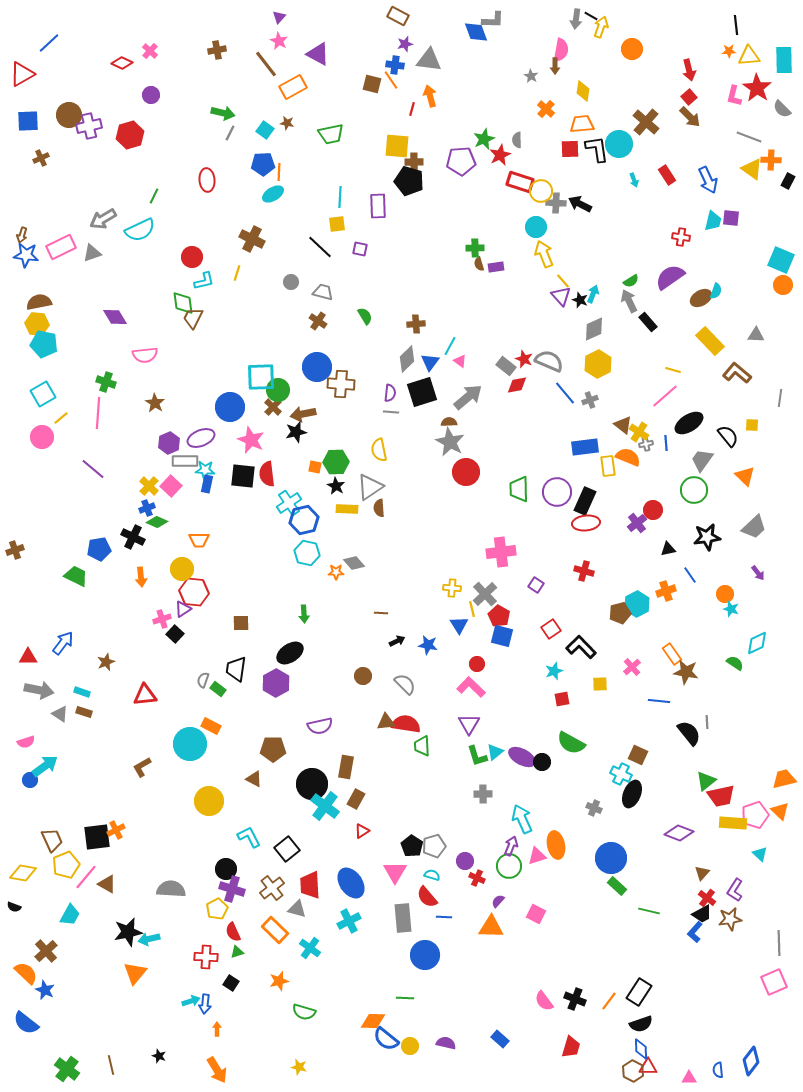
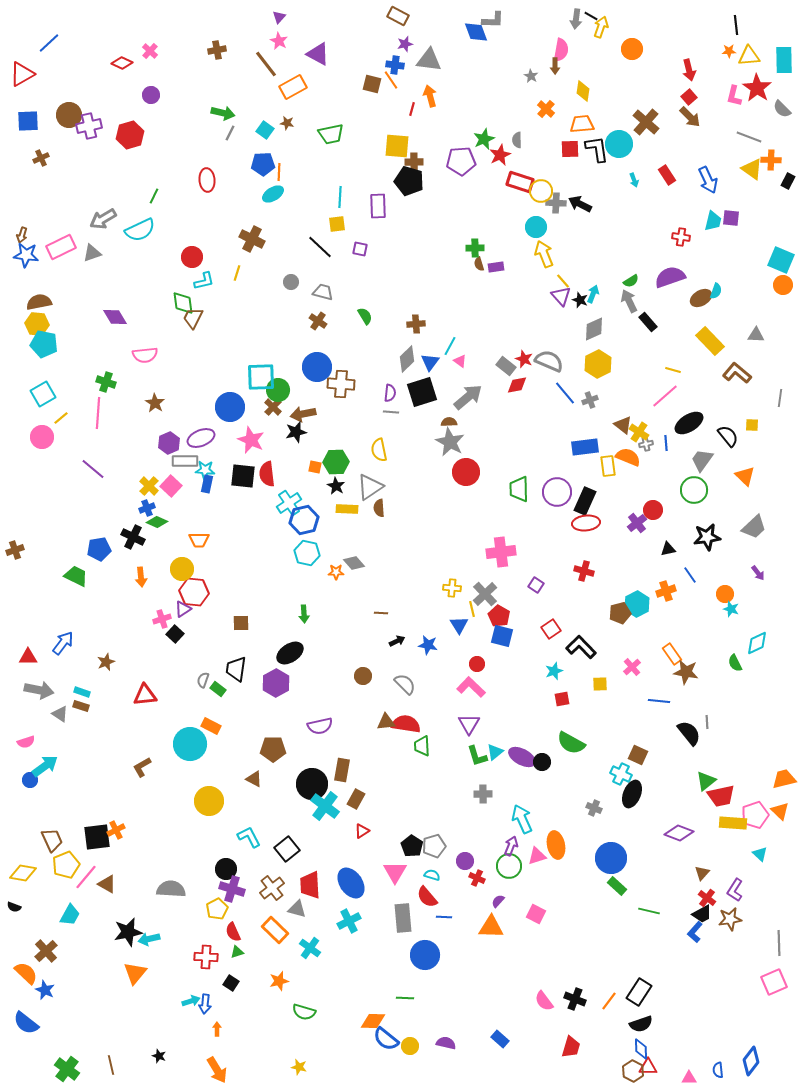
purple semicircle at (670, 277): rotated 16 degrees clockwise
green semicircle at (735, 663): rotated 150 degrees counterclockwise
brown rectangle at (84, 712): moved 3 px left, 6 px up
brown rectangle at (346, 767): moved 4 px left, 3 px down
